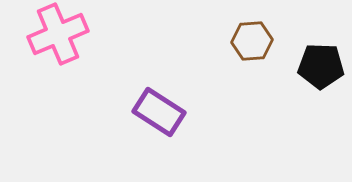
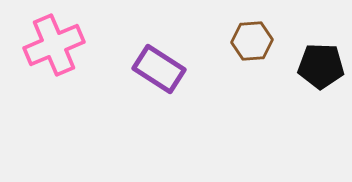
pink cross: moved 4 px left, 11 px down
purple rectangle: moved 43 px up
